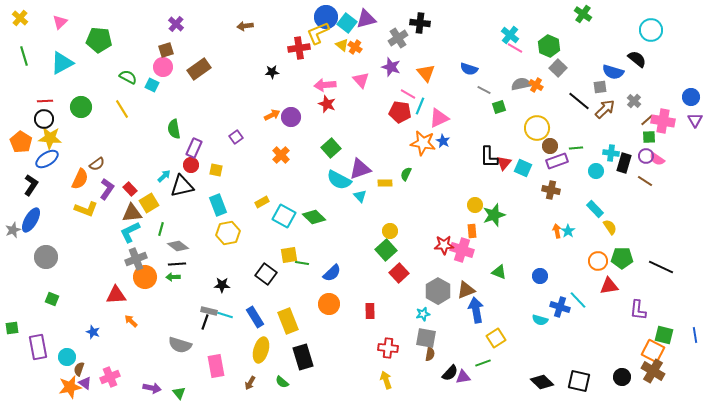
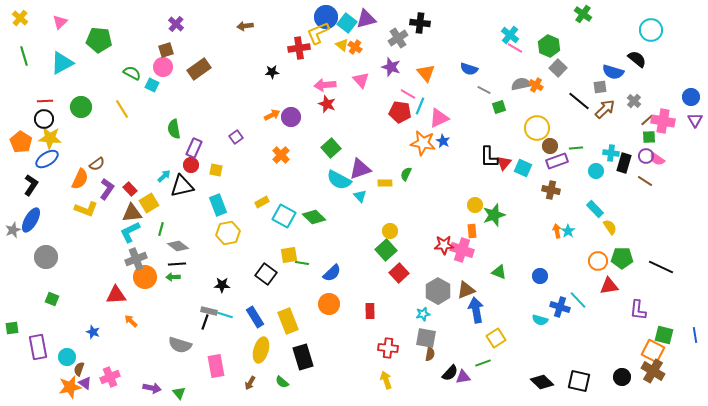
green semicircle at (128, 77): moved 4 px right, 4 px up
